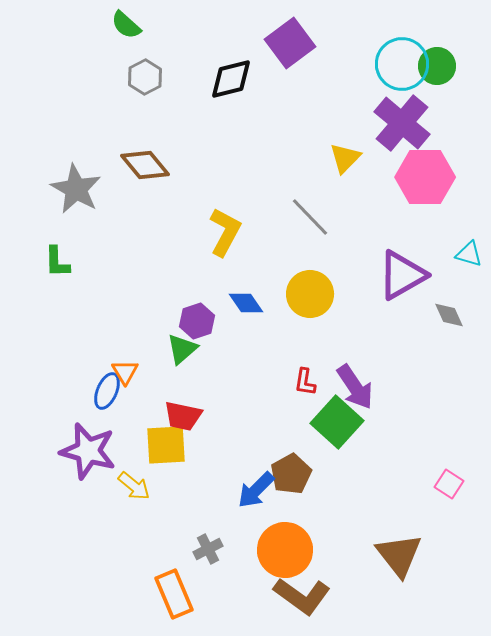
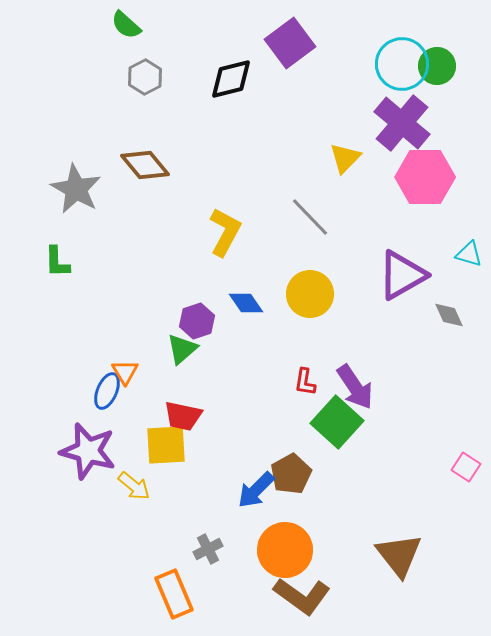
pink square: moved 17 px right, 17 px up
